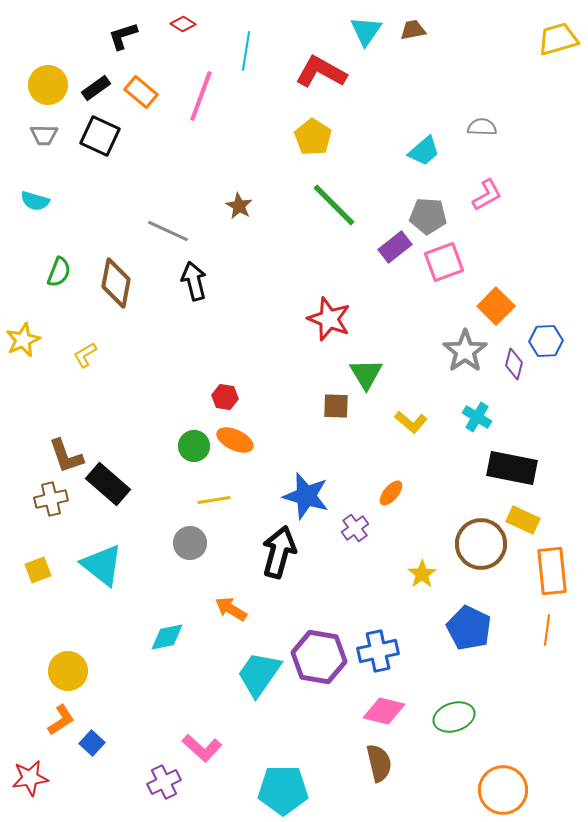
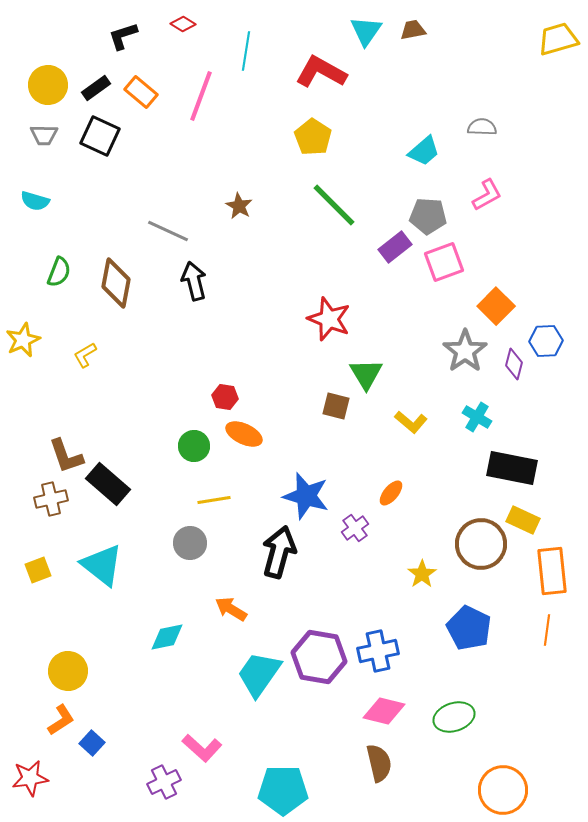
brown square at (336, 406): rotated 12 degrees clockwise
orange ellipse at (235, 440): moved 9 px right, 6 px up
